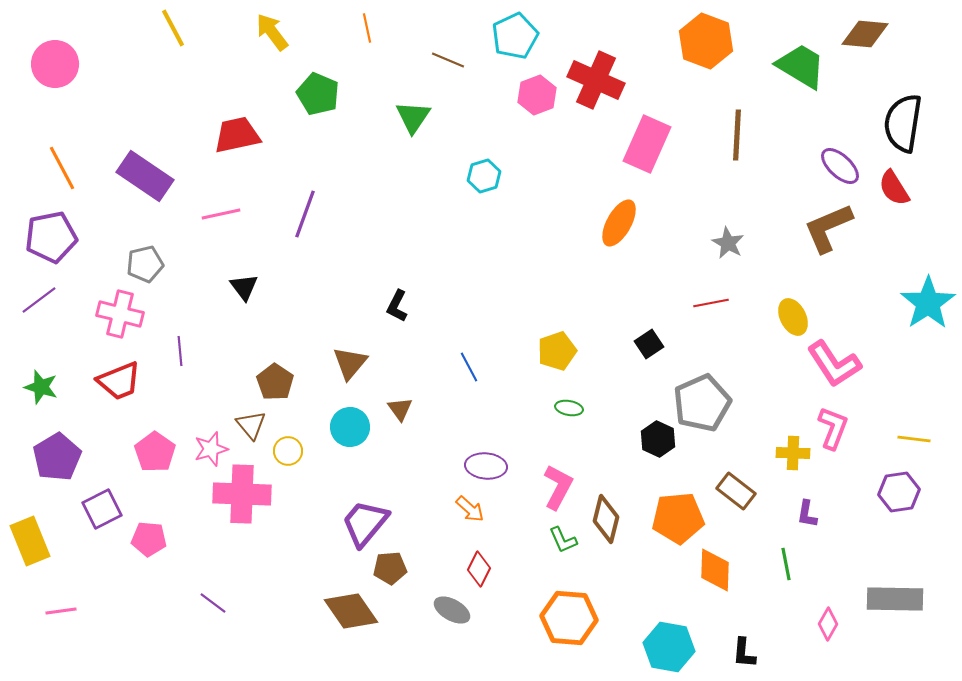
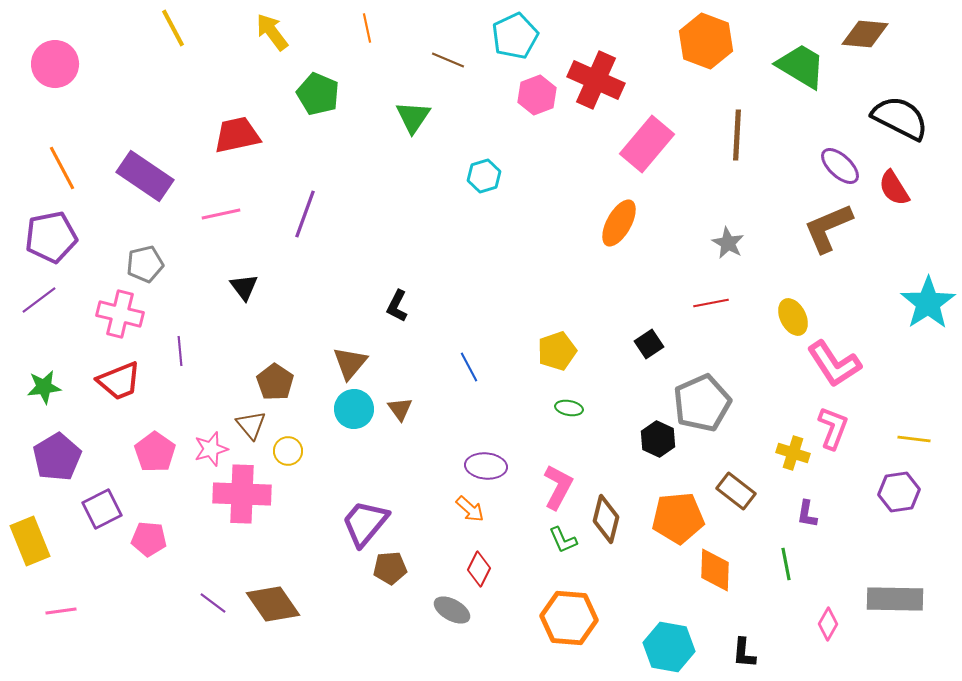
black semicircle at (903, 123): moved 3 px left, 5 px up; rotated 108 degrees clockwise
pink rectangle at (647, 144): rotated 16 degrees clockwise
green star at (41, 387): moved 3 px right; rotated 24 degrees counterclockwise
cyan circle at (350, 427): moved 4 px right, 18 px up
yellow cross at (793, 453): rotated 16 degrees clockwise
brown diamond at (351, 611): moved 78 px left, 7 px up
